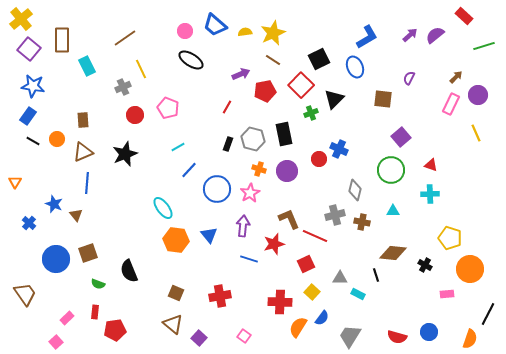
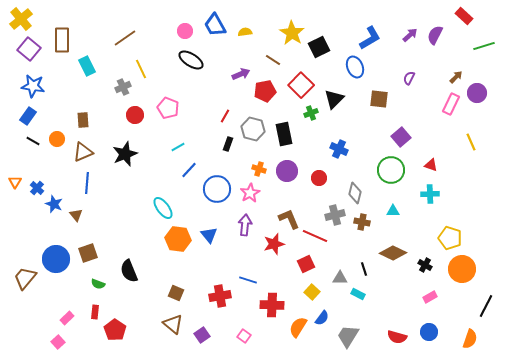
blue trapezoid at (215, 25): rotated 20 degrees clockwise
yellow star at (273, 33): moved 19 px right; rotated 15 degrees counterclockwise
purple semicircle at (435, 35): rotated 24 degrees counterclockwise
blue L-shape at (367, 37): moved 3 px right, 1 px down
black square at (319, 59): moved 12 px up
purple circle at (478, 95): moved 1 px left, 2 px up
brown square at (383, 99): moved 4 px left
red line at (227, 107): moved 2 px left, 9 px down
yellow line at (476, 133): moved 5 px left, 9 px down
gray hexagon at (253, 139): moved 10 px up
red circle at (319, 159): moved 19 px down
gray diamond at (355, 190): moved 3 px down
blue cross at (29, 223): moved 8 px right, 35 px up
purple arrow at (243, 226): moved 2 px right, 1 px up
orange hexagon at (176, 240): moved 2 px right, 1 px up
brown diamond at (393, 253): rotated 20 degrees clockwise
blue line at (249, 259): moved 1 px left, 21 px down
orange circle at (470, 269): moved 8 px left
black line at (376, 275): moved 12 px left, 6 px up
brown trapezoid at (25, 294): moved 16 px up; rotated 105 degrees counterclockwise
pink rectangle at (447, 294): moved 17 px left, 3 px down; rotated 24 degrees counterclockwise
red cross at (280, 302): moved 8 px left, 3 px down
black line at (488, 314): moved 2 px left, 8 px up
red pentagon at (115, 330): rotated 30 degrees counterclockwise
gray trapezoid at (350, 336): moved 2 px left
purple square at (199, 338): moved 3 px right, 3 px up; rotated 14 degrees clockwise
pink square at (56, 342): moved 2 px right
